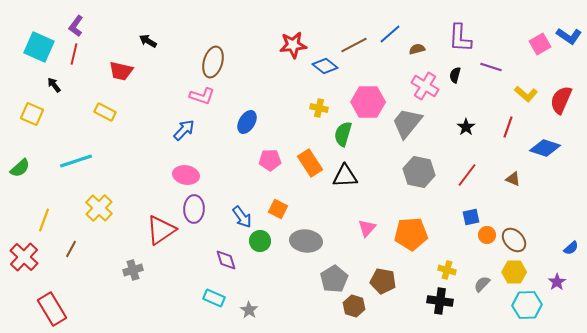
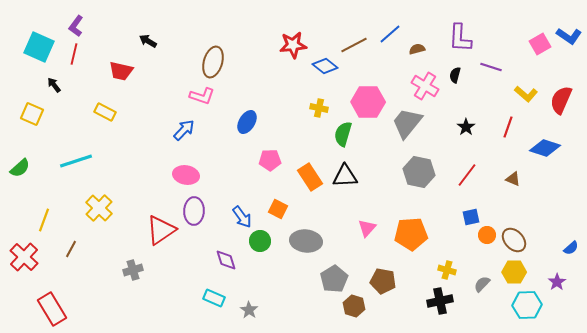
orange rectangle at (310, 163): moved 14 px down
purple ellipse at (194, 209): moved 2 px down
black cross at (440, 301): rotated 20 degrees counterclockwise
